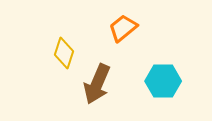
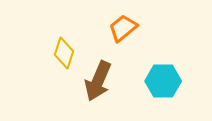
brown arrow: moved 1 px right, 3 px up
